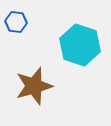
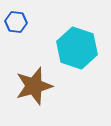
cyan hexagon: moved 3 px left, 3 px down
